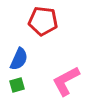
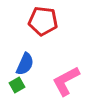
blue semicircle: moved 6 px right, 5 px down
green square: rotated 14 degrees counterclockwise
